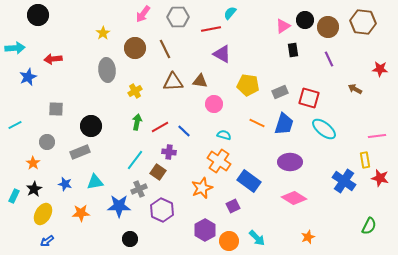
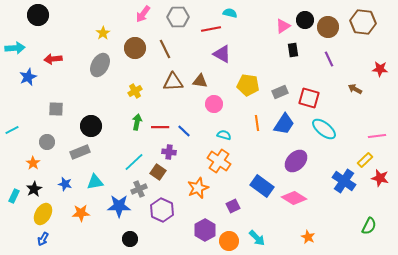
cyan semicircle at (230, 13): rotated 64 degrees clockwise
gray ellipse at (107, 70): moved 7 px left, 5 px up; rotated 35 degrees clockwise
orange line at (257, 123): rotated 56 degrees clockwise
blue trapezoid at (284, 124): rotated 15 degrees clockwise
cyan line at (15, 125): moved 3 px left, 5 px down
red line at (160, 127): rotated 30 degrees clockwise
cyan line at (135, 160): moved 1 px left, 2 px down; rotated 10 degrees clockwise
yellow rectangle at (365, 160): rotated 56 degrees clockwise
purple ellipse at (290, 162): moved 6 px right, 1 px up; rotated 45 degrees counterclockwise
blue rectangle at (249, 181): moved 13 px right, 5 px down
orange star at (202, 188): moved 4 px left
orange star at (308, 237): rotated 24 degrees counterclockwise
blue arrow at (47, 241): moved 4 px left, 2 px up; rotated 24 degrees counterclockwise
